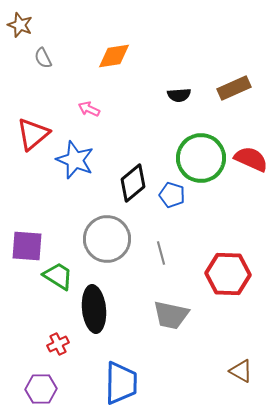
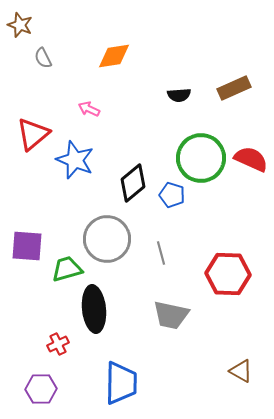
green trapezoid: moved 9 px right, 7 px up; rotated 48 degrees counterclockwise
